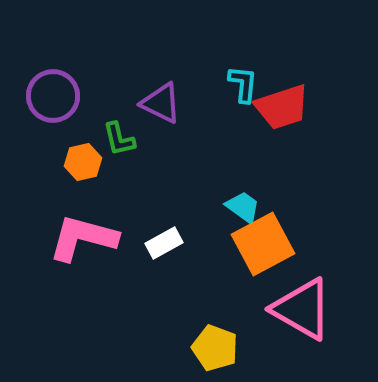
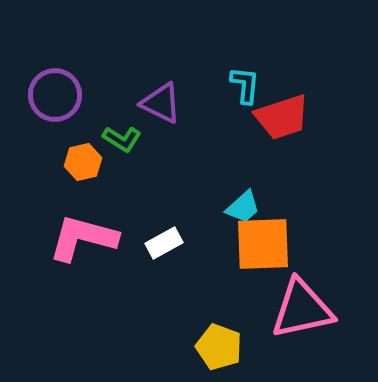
cyan L-shape: moved 2 px right, 1 px down
purple circle: moved 2 px right, 1 px up
red trapezoid: moved 10 px down
green L-shape: moved 3 px right; rotated 45 degrees counterclockwise
cyan trapezoid: rotated 102 degrees clockwise
orange square: rotated 26 degrees clockwise
pink triangle: rotated 42 degrees counterclockwise
yellow pentagon: moved 4 px right, 1 px up
